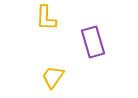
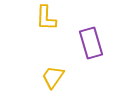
purple rectangle: moved 2 px left, 1 px down
